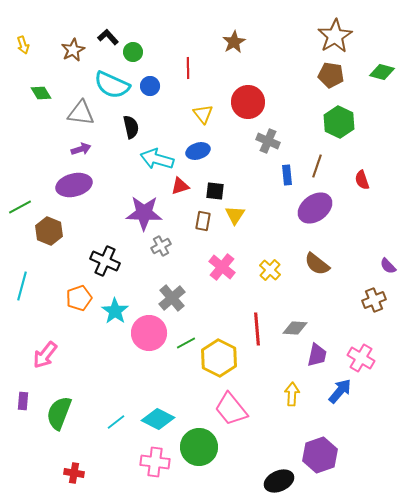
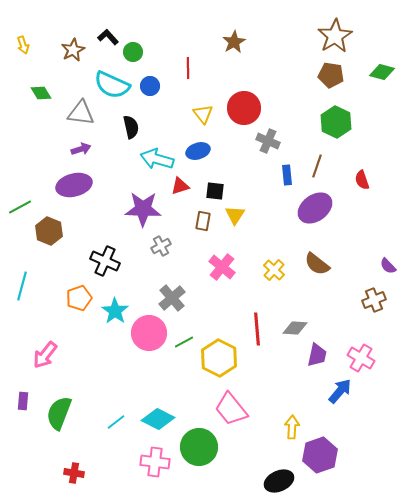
red circle at (248, 102): moved 4 px left, 6 px down
green hexagon at (339, 122): moved 3 px left
purple star at (144, 213): moved 1 px left, 4 px up
yellow cross at (270, 270): moved 4 px right
green line at (186, 343): moved 2 px left, 1 px up
yellow arrow at (292, 394): moved 33 px down
